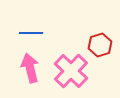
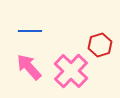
blue line: moved 1 px left, 2 px up
pink arrow: moved 1 px left, 1 px up; rotated 28 degrees counterclockwise
